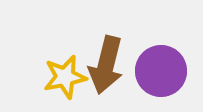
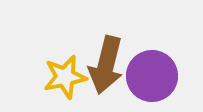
purple circle: moved 9 px left, 5 px down
